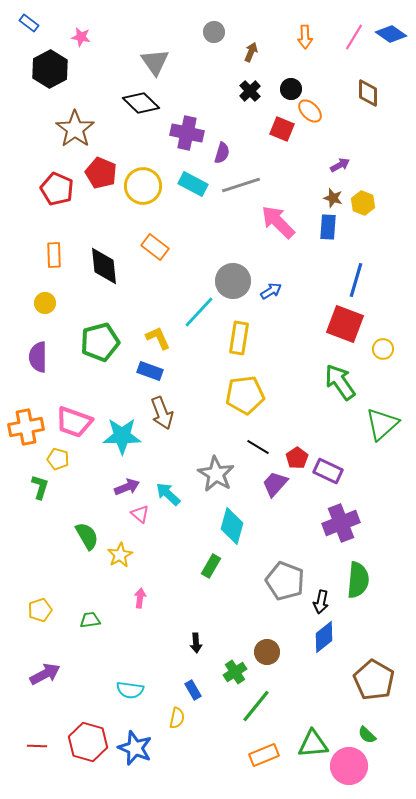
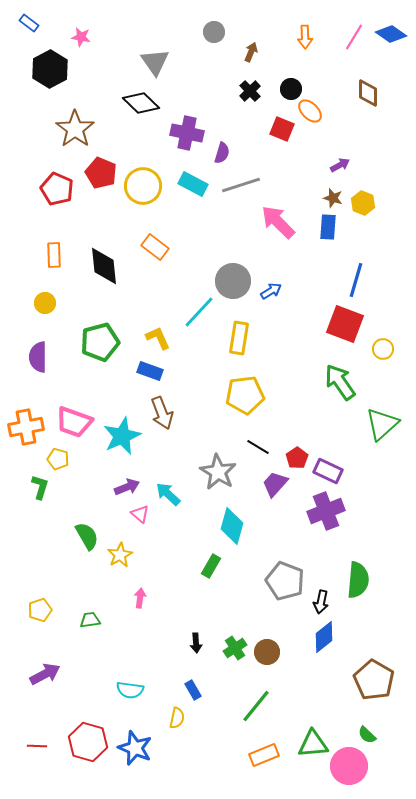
cyan star at (122, 436): rotated 24 degrees counterclockwise
gray star at (216, 474): moved 2 px right, 2 px up
purple cross at (341, 523): moved 15 px left, 12 px up
green cross at (235, 672): moved 24 px up
